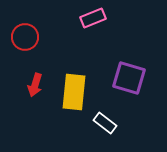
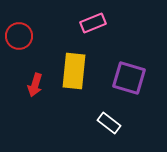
pink rectangle: moved 5 px down
red circle: moved 6 px left, 1 px up
yellow rectangle: moved 21 px up
white rectangle: moved 4 px right
